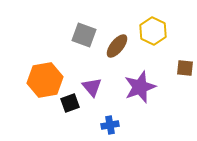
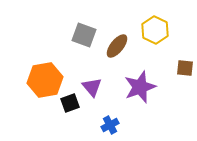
yellow hexagon: moved 2 px right, 1 px up
blue cross: rotated 18 degrees counterclockwise
